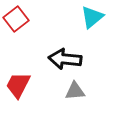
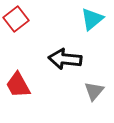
cyan triangle: moved 2 px down
red trapezoid: rotated 56 degrees counterclockwise
gray triangle: moved 19 px right; rotated 45 degrees counterclockwise
